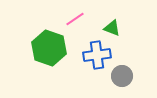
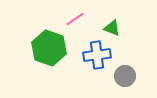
gray circle: moved 3 px right
